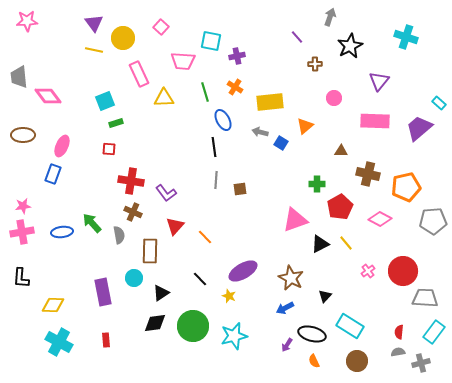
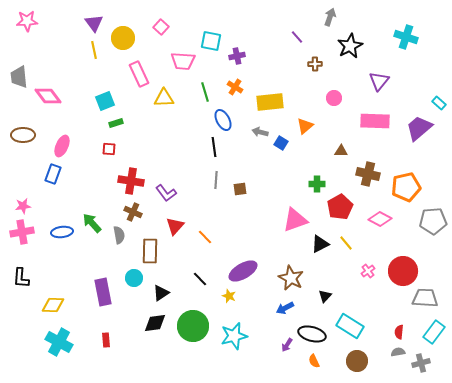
yellow line at (94, 50): rotated 66 degrees clockwise
